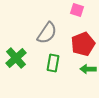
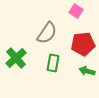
pink square: moved 1 px left, 1 px down; rotated 16 degrees clockwise
red pentagon: rotated 15 degrees clockwise
green arrow: moved 1 px left, 2 px down; rotated 14 degrees clockwise
